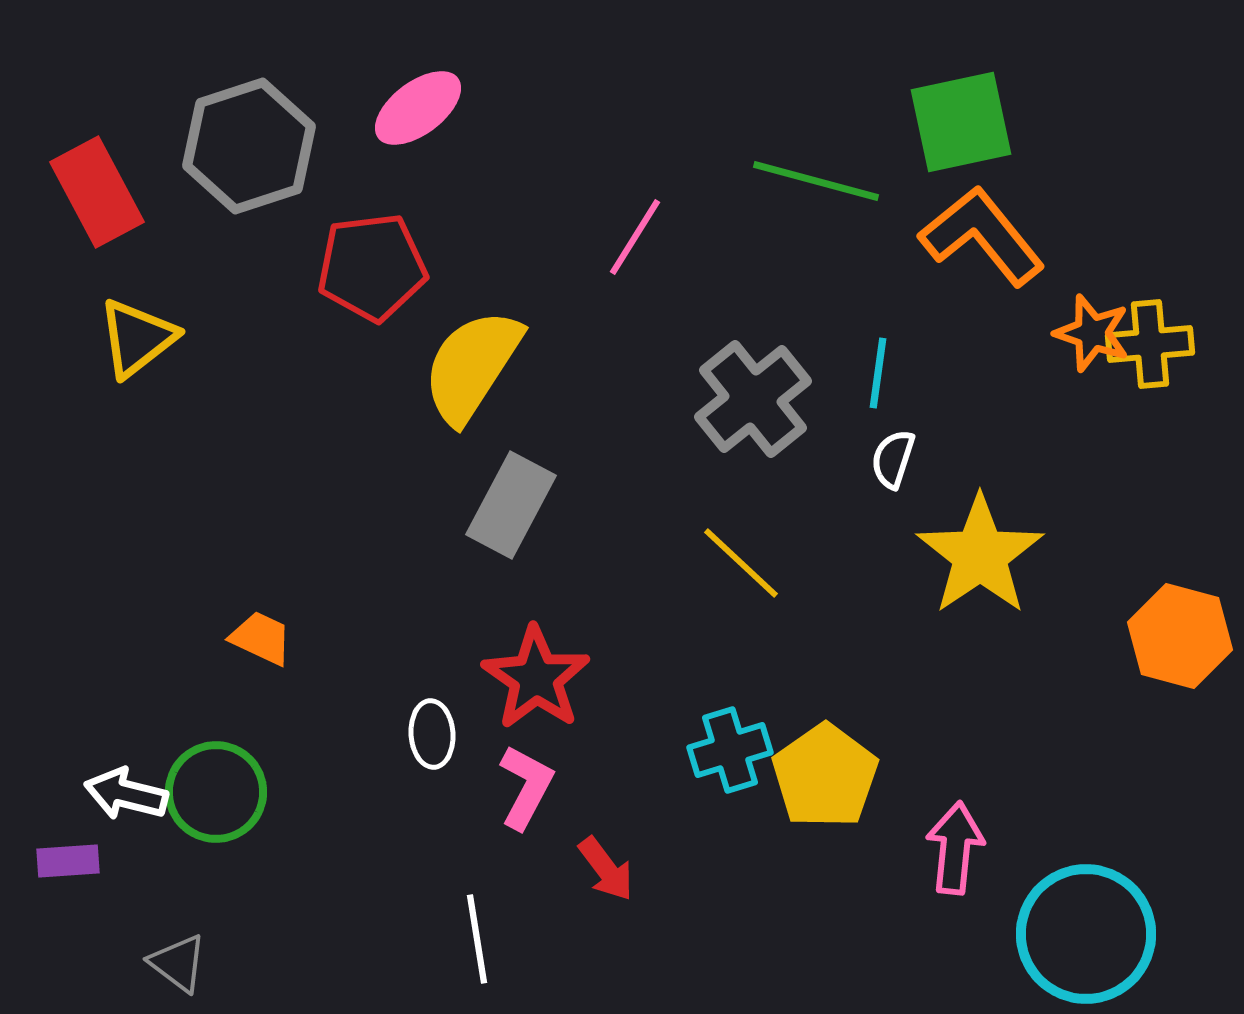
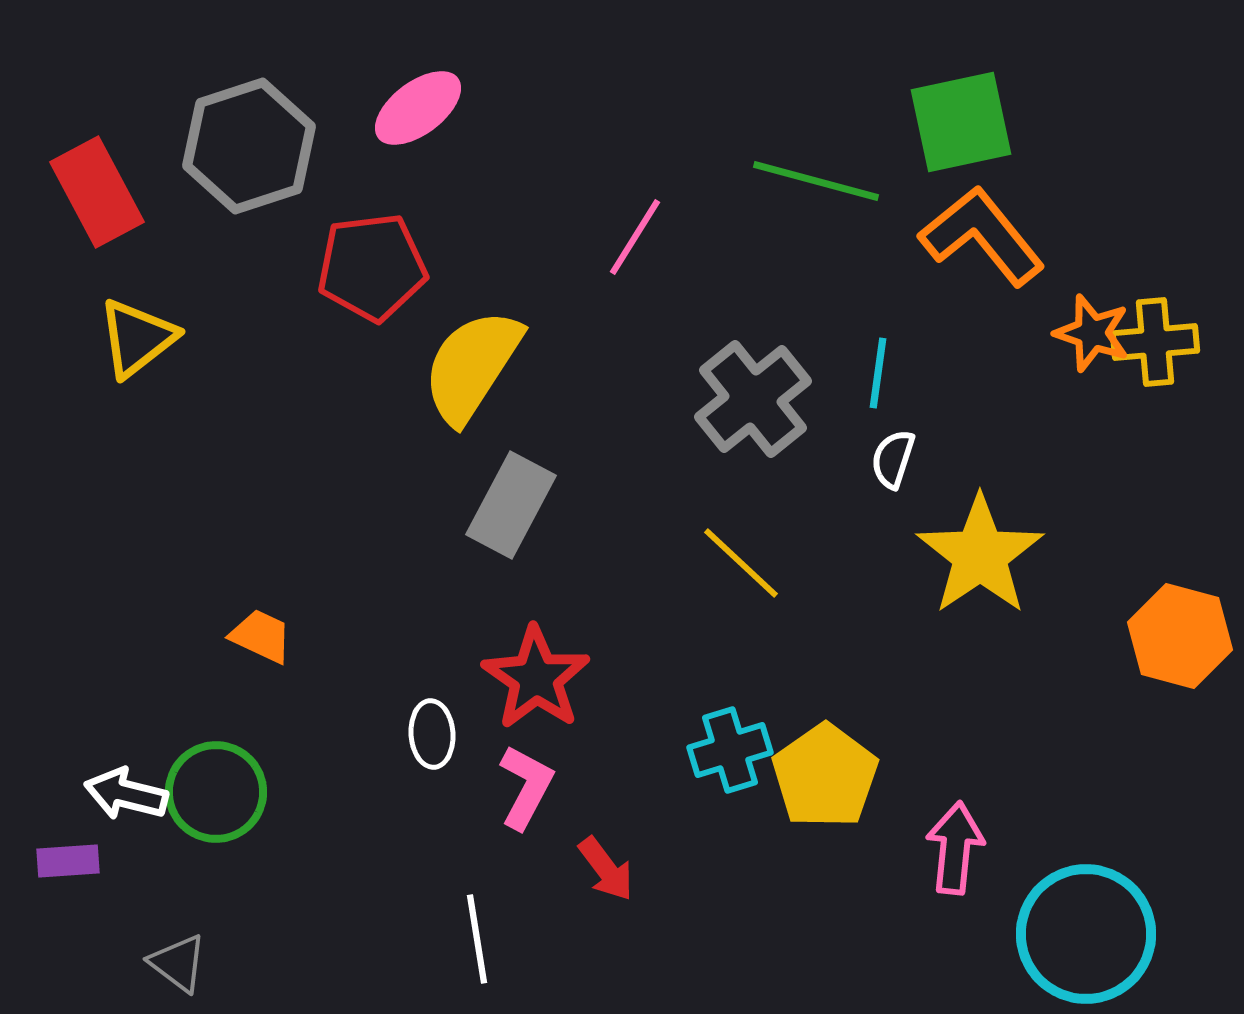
yellow cross: moved 5 px right, 2 px up
orange trapezoid: moved 2 px up
